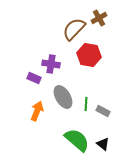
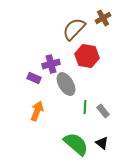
brown cross: moved 4 px right
red hexagon: moved 2 px left, 1 px down
purple cross: rotated 24 degrees counterclockwise
gray ellipse: moved 3 px right, 13 px up
green line: moved 1 px left, 3 px down
gray rectangle: rotated 24 degrees clockwise
green semicircle: moved 1 px left, 4 px down
black triangle: moved 1 px left, 1 px up
